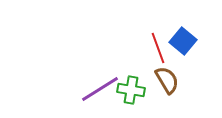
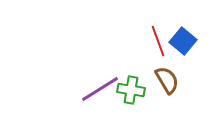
red line: moved 7 px up
